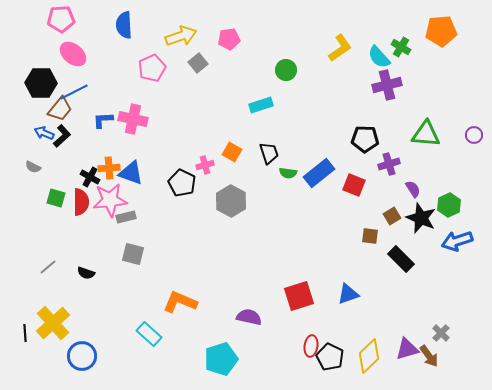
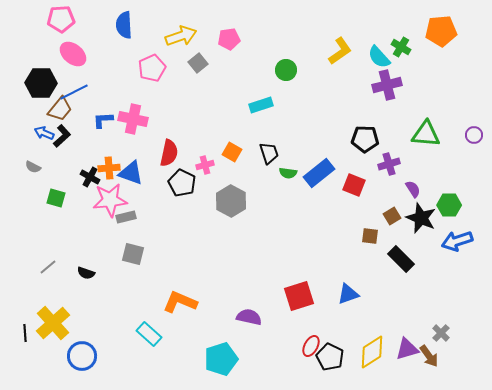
yellow L-shape at (340, 48): moved 3 px down
red semicircle at (81, 202): moved 88 px right, 49 px up; rotated 12 degrees clockwise
green hexagon at (449, 205): rotated 25 degrees clockwise
red ellipse at (311, 346): rotated 20 degrees clockwise
yellow diamond at (369, 356): moved 3 px right, 4 px up; rotated 12 degrees clockwise
